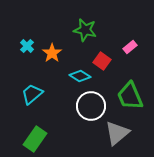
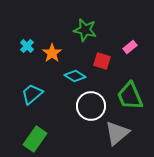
red square: rotated 18 degrees counterclockwise
cyan diamond: moved 5 px left
